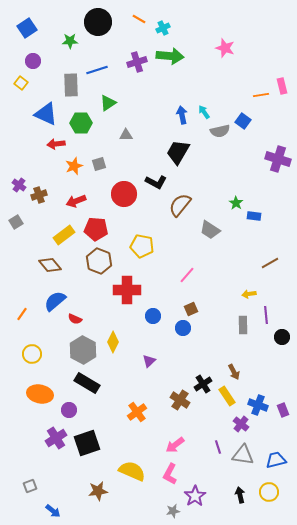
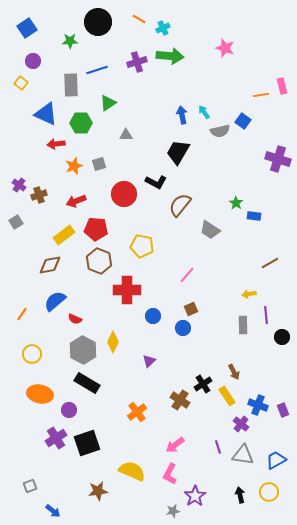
brown diamond at (50, 265): rotated 60 degrees counterclockwise
blue trapezoid at (276, 460): rotated 15 degrees counterclockwise
